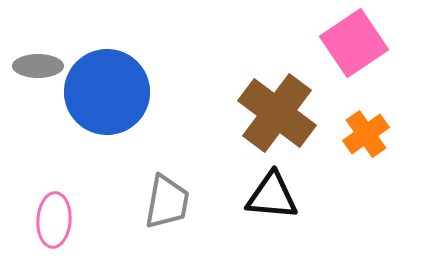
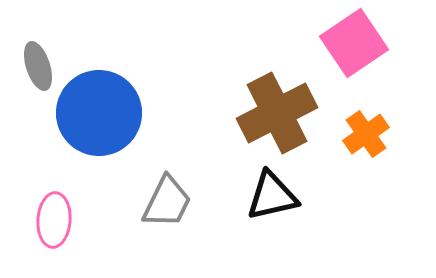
gray ellipse: rotated 72 degrees clockwise
blue circle: moved 8 px left, 21 px down
brown cross: rotated 26 degrees clockwise
black triangle: rotated 18 degrees counterclockwise
gray trapezoid: rotated 16 degrees clockwise
